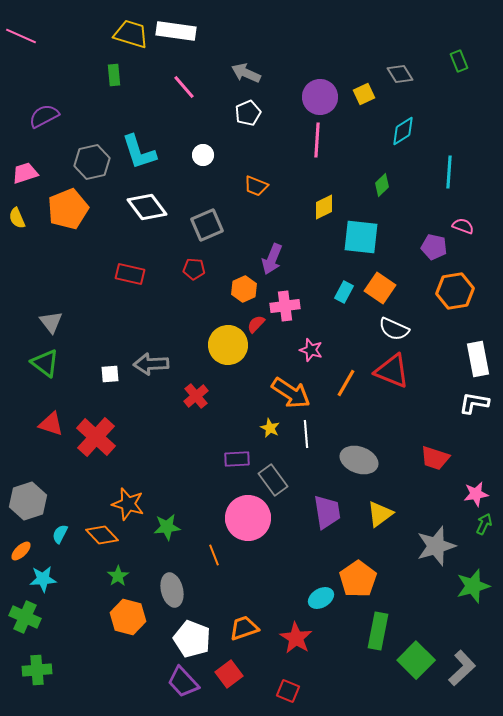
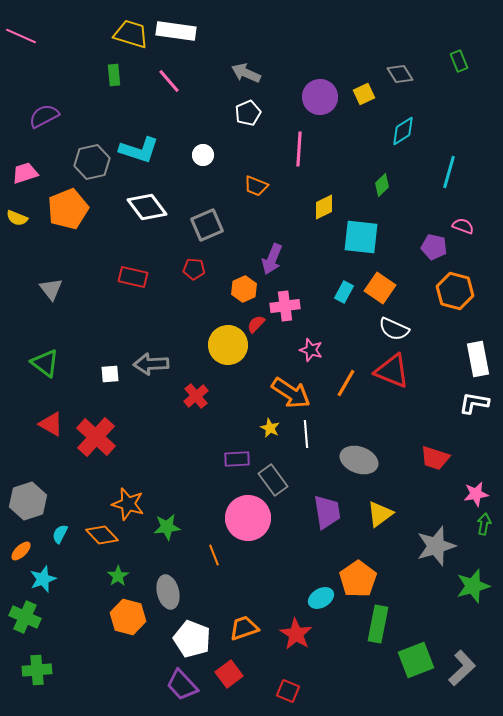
pink line at (184, 87): moved 15 px left, 6 px up
pink line at (317, 140): moved 18 px left, 9 px down
cyan L-shape at (139, 152): moved 2 px up; rotated 54 degrees counterclockwise
cyan line at (449, 172): rotated 12 degrees clockwise
yellow semicircle at (17, 218): rotated 45 degrees counterclockwise
red rectangle at (130, 274): moved 3 px right, 3 px down
orange hexagon at (455, 291): rotated 24 degrees clockwise
gray triangle at (51, 322): moved 33 px up
red triangle at (51, 424): rotated 12 degrees clockwise
green arrow at (484, 524): rotated 15 degrees counterclockwise
cyan star at (43, 579): rotated 16 degrees counterclockwise
gray ellipse at (172, 590): moved 4 px left, 2 px down
green rectangle at (378, 631): moved 7 px up
red star at (296, 638): moved 4 px up
green square at (416, 660): rotated 24 degrees clockwise
purple trapezoid at (183, 682): moved 1 px left, 3 px down
